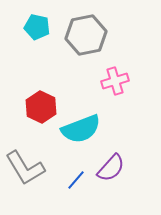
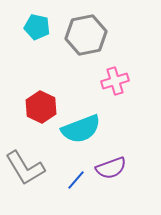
purple semicircle: rotated 28 degrees clockwise
